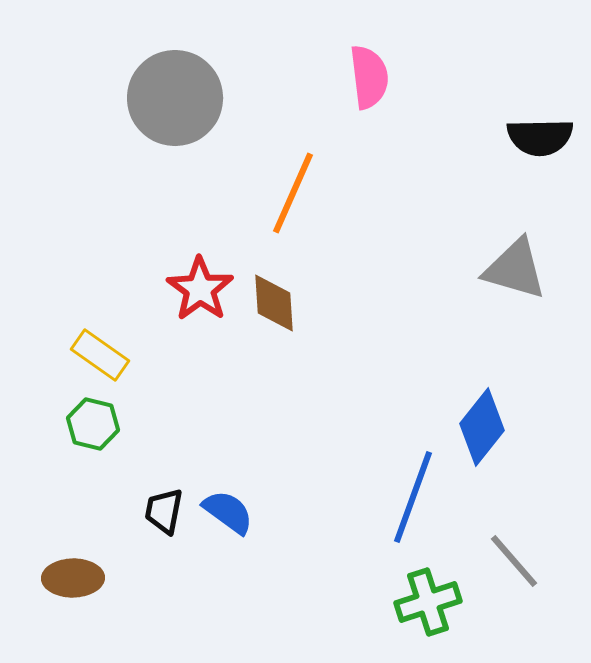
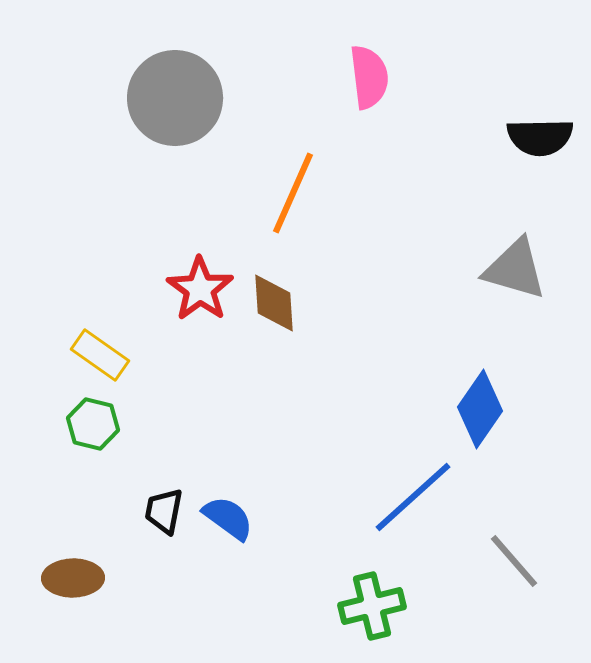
blue diamond: moved 2 px left, 18 px up; rotated 4 degrees counterclockwise
blue line: rotated 28 degrees clockwise
blue semicircle: moved 6 px down
green cross: moved 56 px left, 4 px down; rotated 4 degrees clockwise
